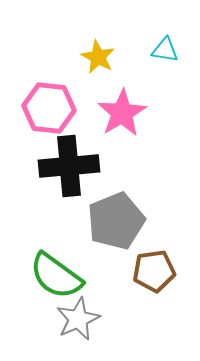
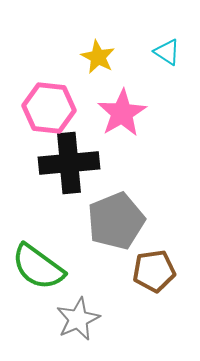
cyan triangle: moved 2 px right, 2 px down; rotated 24 degrees clockwise
black cross: moved 3 px up
green semicircle: moved 18 px left, 9 px up
